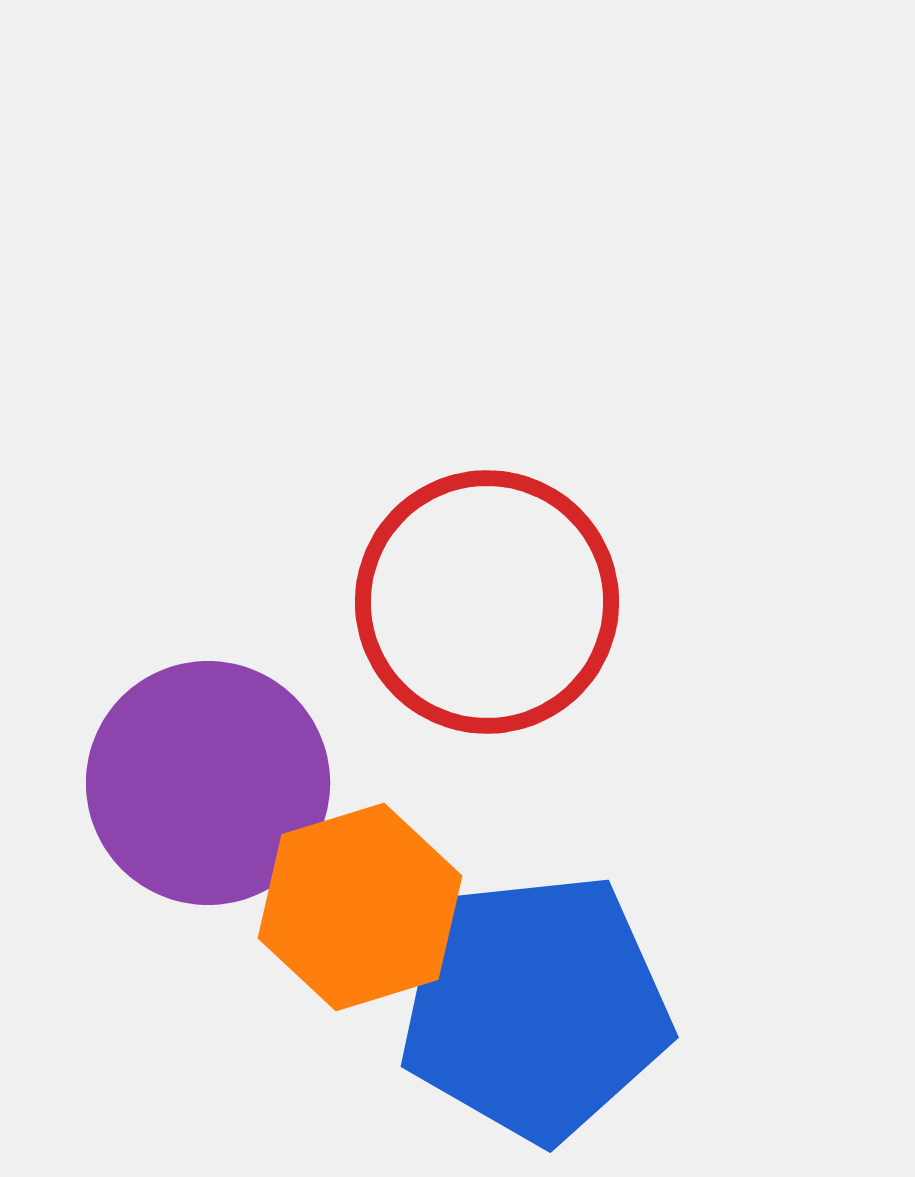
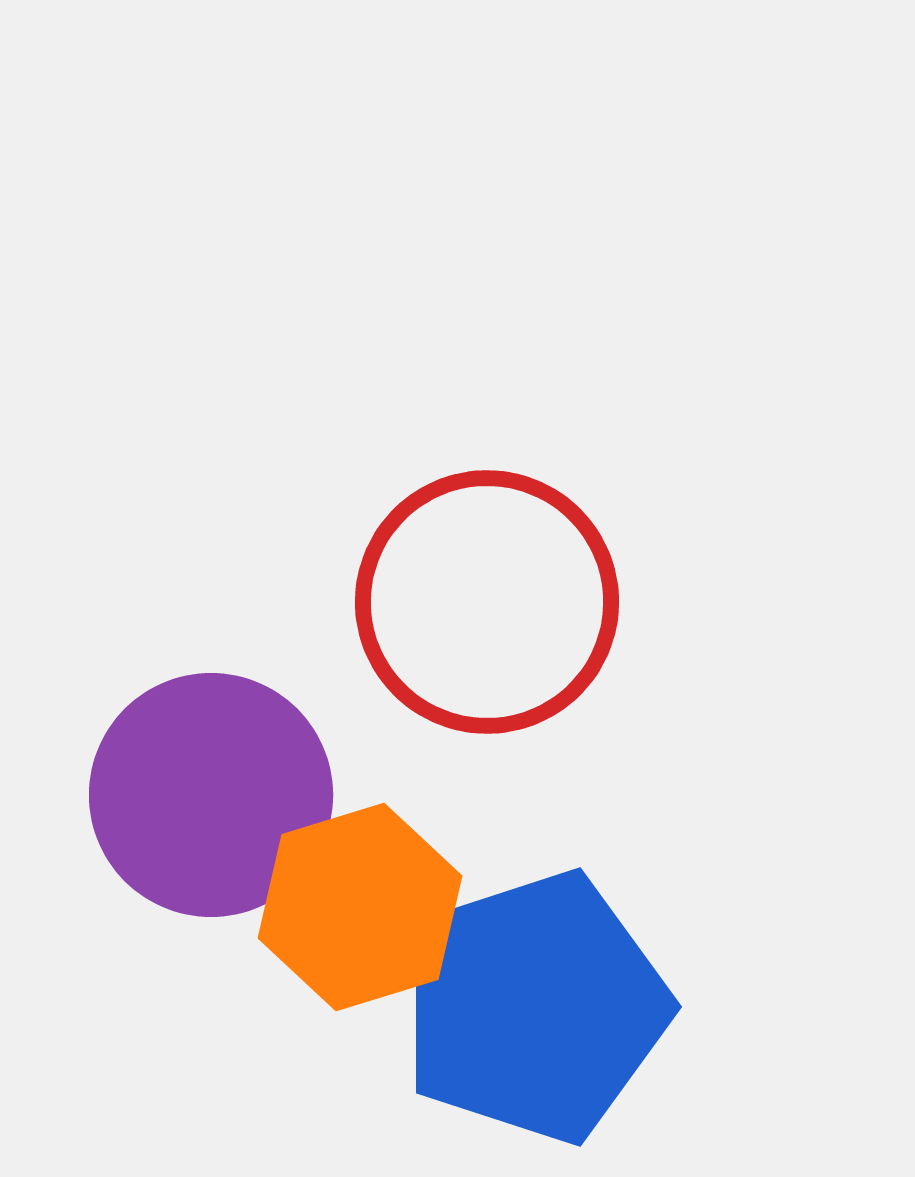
purple circle: moved 3 px right, 12 px down
blue pentagon: rotated 12 degrees counterclockwise
